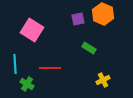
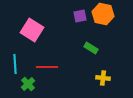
orange hexagon: rotated 10 degrees counterclockwise
purple square: moved 2 px right, 3 px up
green rectangle: moved 2 px right
red line: moved 3 px left, 1 px up
yellow cross: moved 2 px up; rotated 32 degrees clockwise
green cross: moved 1 px right; rotated 16 degrees clockwise
